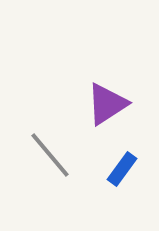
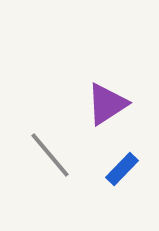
blue rectangle: rotated 8 degrees clockwise
